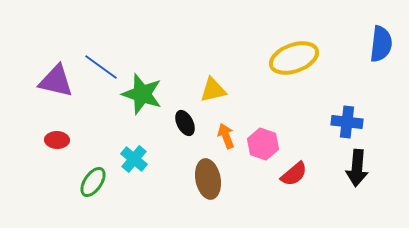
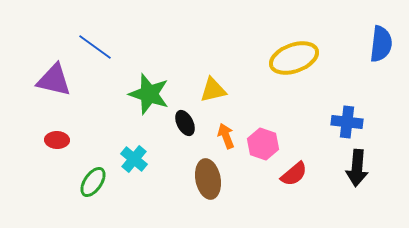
blue line: moved 6 px left, 20 px up
purple triangle: moved 2 px left, 1 px up
green star: moved 7 px right
